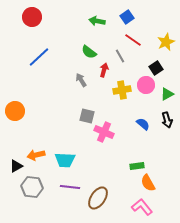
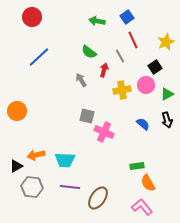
red line: rotated 30 degrees clockwise
black square: moved 1 px left, 1 px up
orange circle: moved 2 px right
